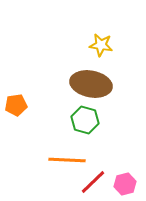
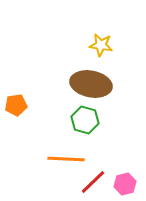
orange line: moved 1 px left, 1 px up
